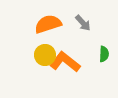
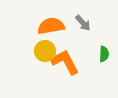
orange semicircle: moved 3 px right, 2 px down; rotated 8 degrees clockwise
yellow circle: moved 4 px up
orange L-shape: rotated 24 degrees clockwise
